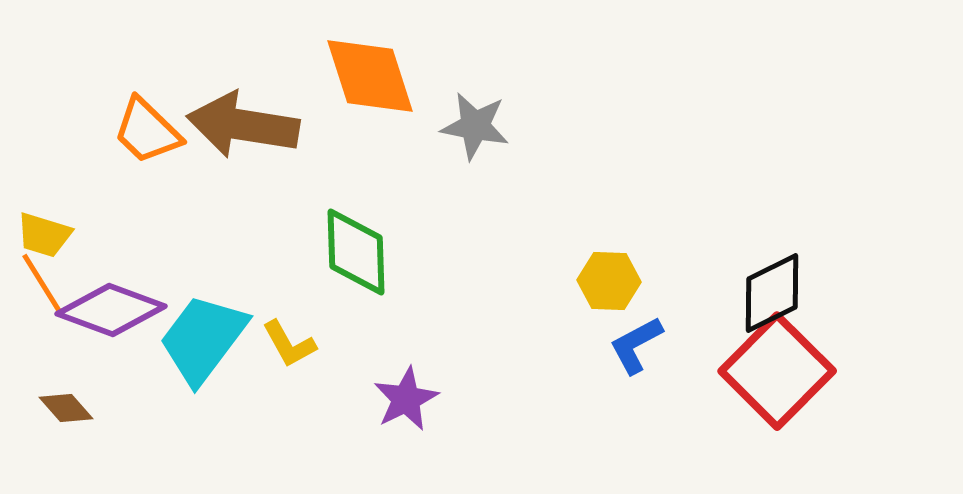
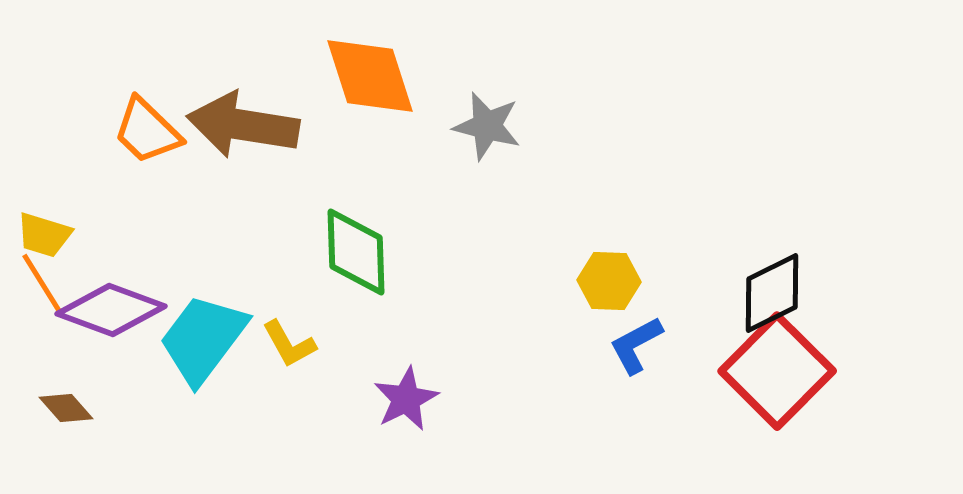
gray star: moved 12 px right; rotated 4 degrees clockwise
